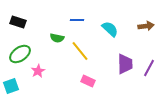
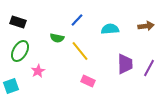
blue line: rotated 48 degrees counterclockwise
cyan semicircle: rotated 48 degrees counterclockwise
green ellipse: moved 3 px up; rotated 25 degrees counterclockwise
